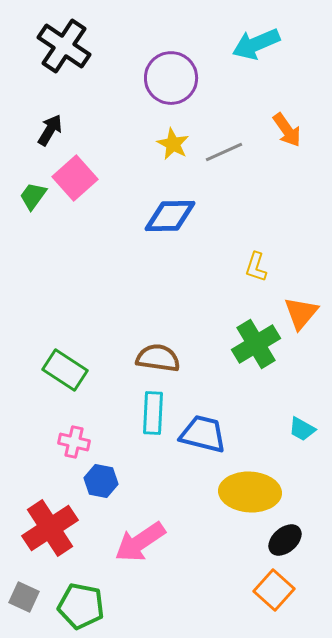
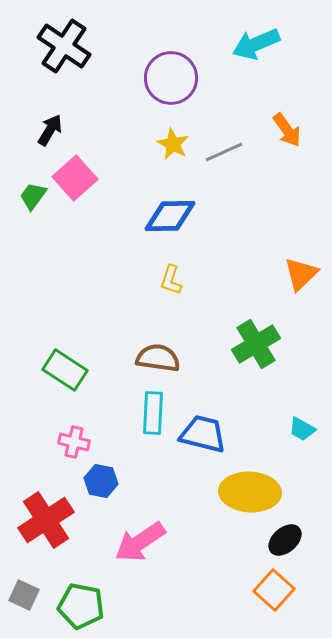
yellow L-shape: moved 85 px left, 13 px down
orange triangle: moved 39 px up; rotated 6 degrees clockwise
red cross: moved 4 px left, 8 px up
gray square: moved 2 px up
